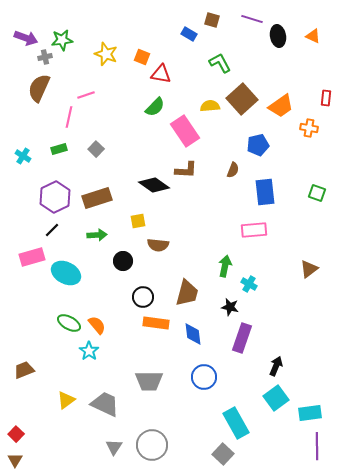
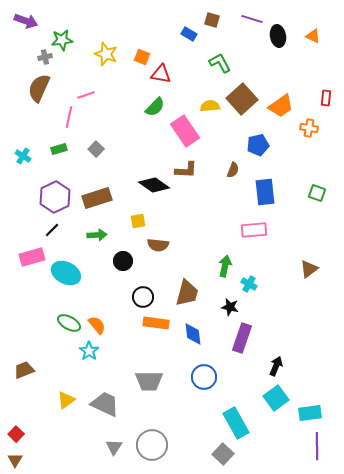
purple arrow at (26, 38): moved 17 px up
